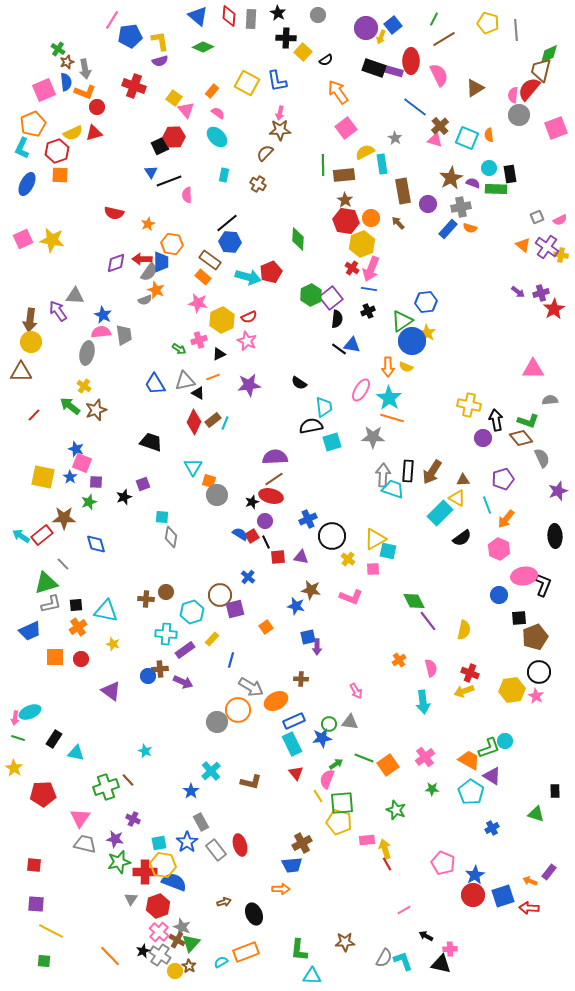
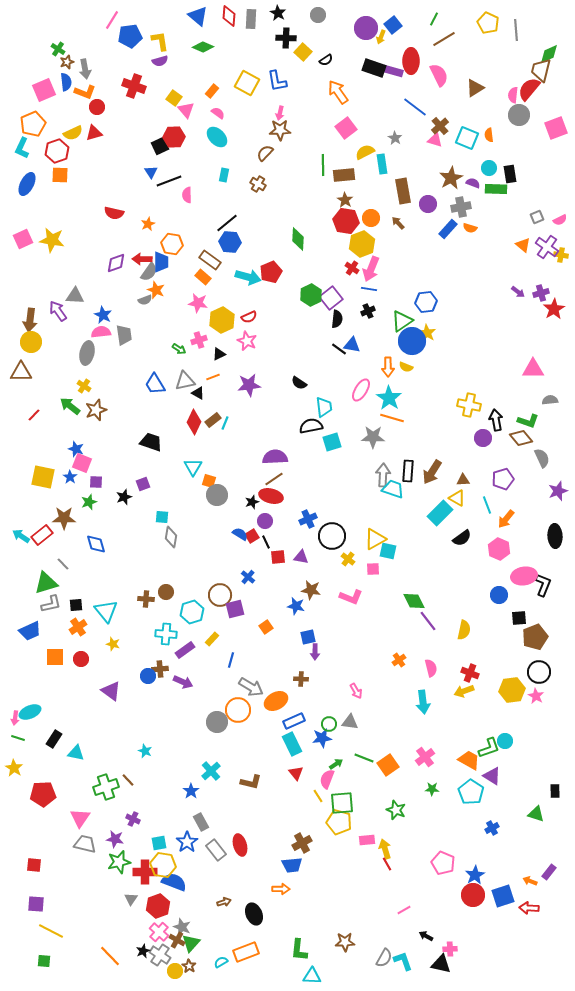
yellow pentagon at (488, 23): rotated 10 degrees clockwise
cyan triangle at (106, 611): rotated 40 degrees clockwise
purple arrow at (317, 647): moved 2 px left, 5 px down
